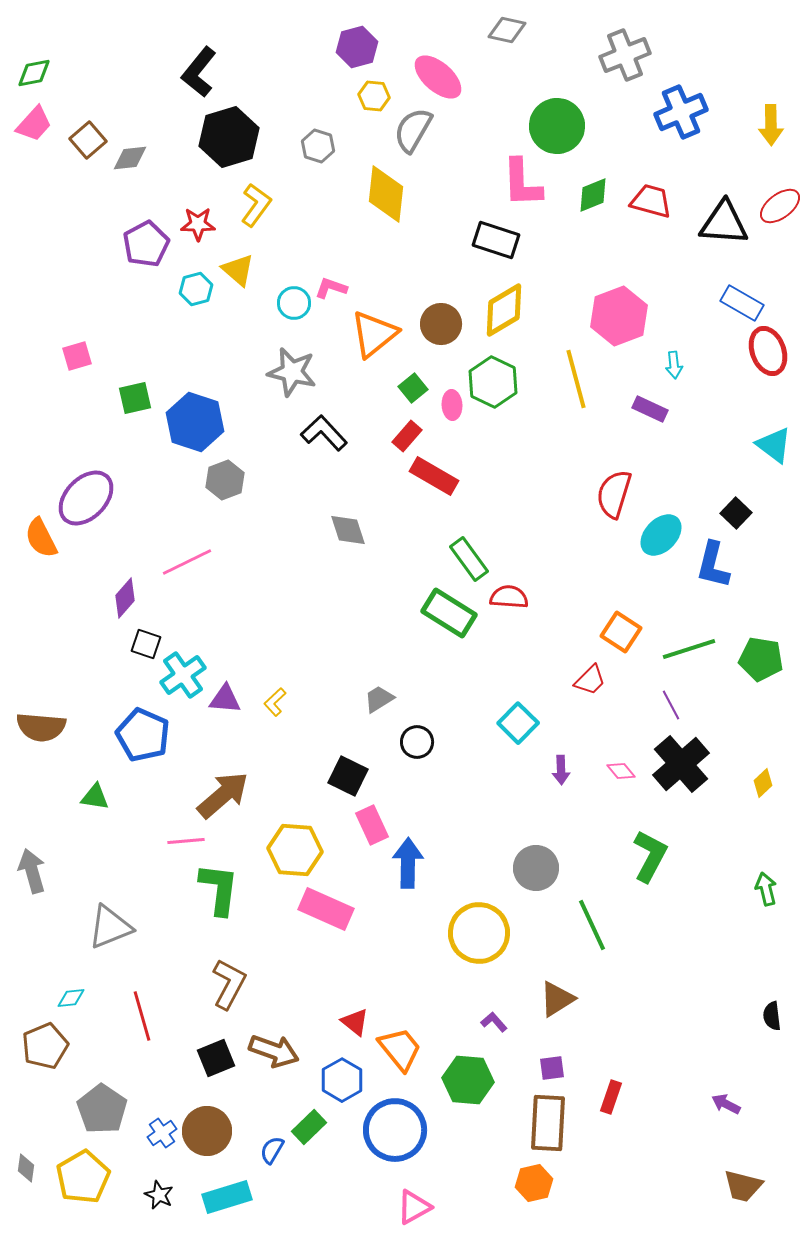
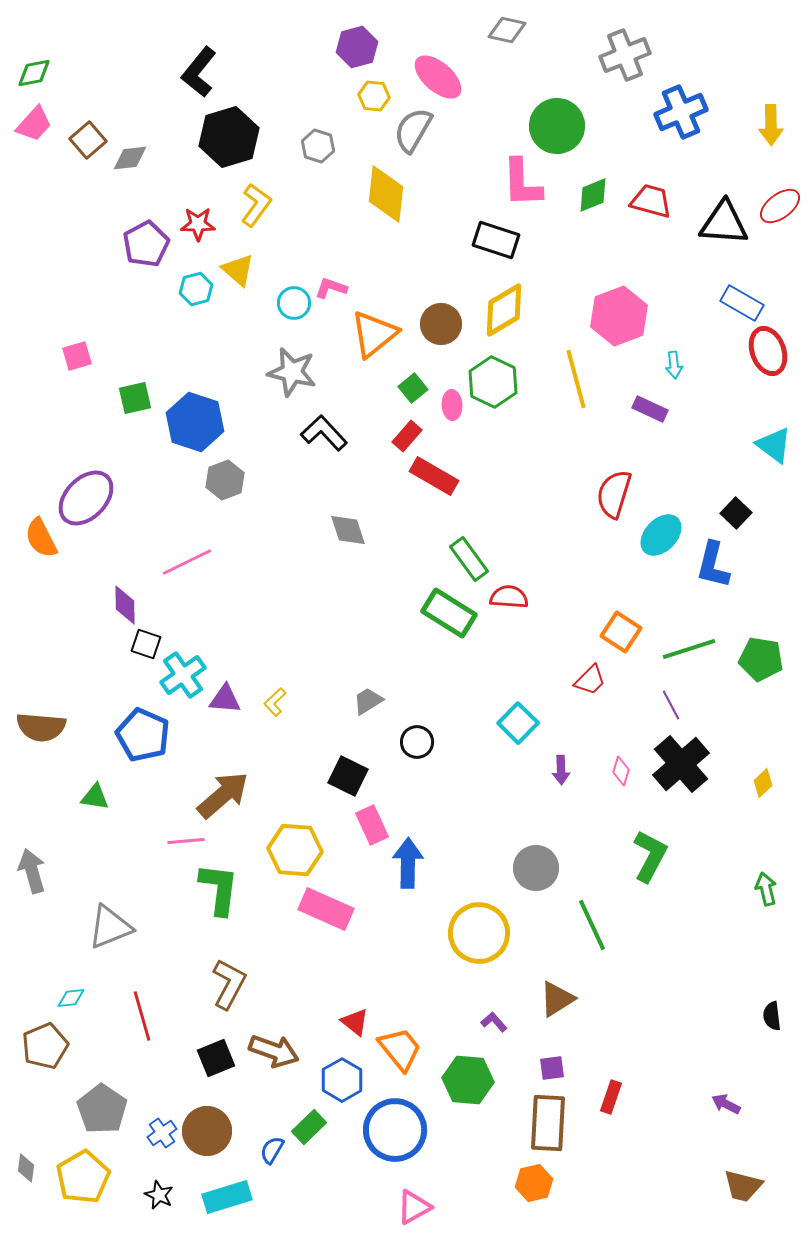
purple diamond at (125, 598): moved 7 px down; rotated 42 degrees counterclockwise
gray trapezoid at (379, 699): moved 11 px left, 2 px down
pink diamond at (621, 771): rotated 56 degrees clockwise
